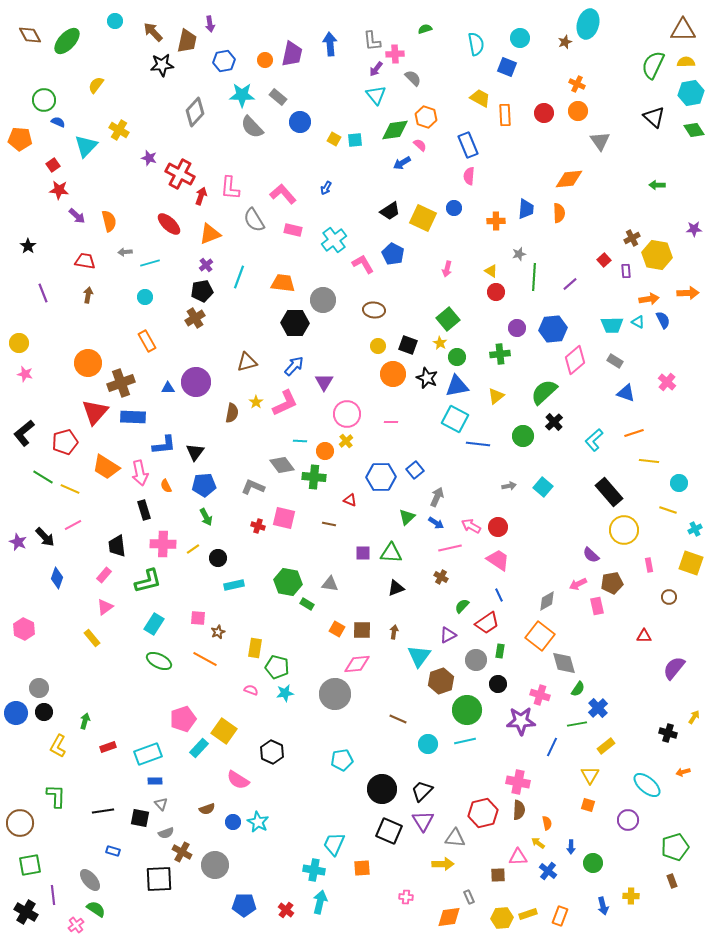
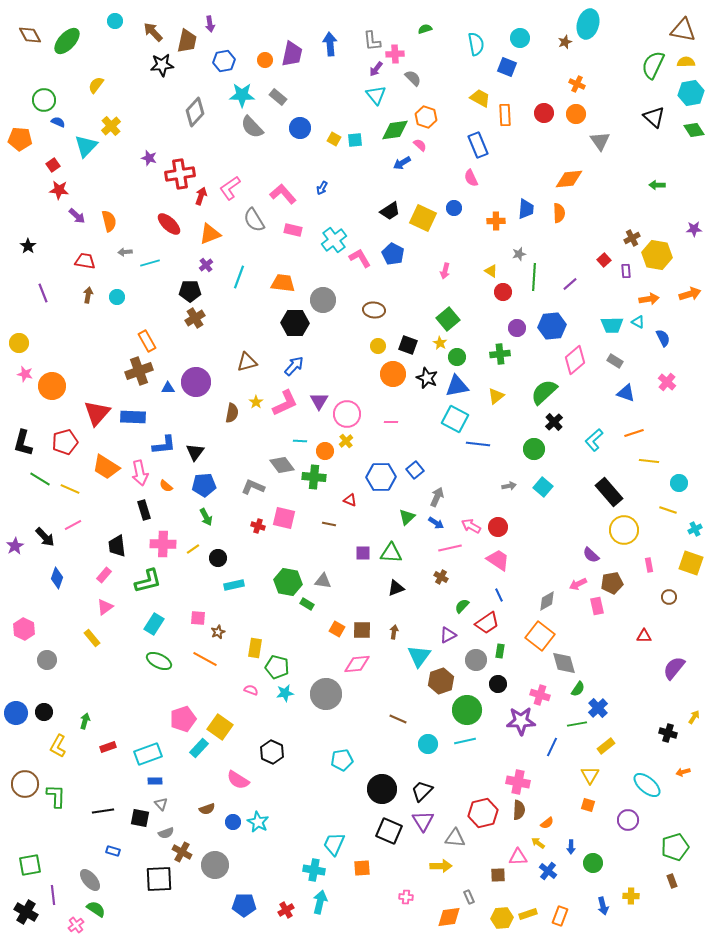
brown triangle at (683, 30): rotated 12 degrees clockwise
orange circle at (578, 111): moved 2 px left, 3 px down
blue circle at (300, 122): moved 6 px down
yellow cross at (119, 130): moved 8 px left, 4 px up; rotated 18 degrees clockwise
blue rectangle at (468, 145): moved 10 px right
red cross at (180, 174): rotated 36 degrees counterclockwise
pink semicircle at (469, 176): moved 2 px right, 2 px down; rotated 30 degrees counterclockwise
pink L-shape at (230, 188): rotated 50 degrees clockwise
blue arrow at (326, 188): moved 4 px left
pink L-shape at (363, 264): moved 3 px left, 6 px up
pink arrow at (447, 269): moved 2 px left, 2 px down
black pentagon at (202, 291): moved 12 px left; rotated 10 degrees clockwise
red circle at (496, 292): moved 7 px right
orange arrow at (688, 293): moved 2 px right, 1 px down; rotated 15 degrees counterclockwise
cyan circle at (145, 297): moved 28 px left
blue semicircle at (663, 320): moved 18 px down
blue hexagon at (553, 329): moved 1 px left, 3 px up
orange circle at (88, 363): moved 36 px left, 23 px down
purple triangle at (324, 382): moved 5 px left, 19 px down
brown cross at (121, 383): moved 18 px right, 12 px up
red triangle at (95, 412): moved 2 px right, 1 px down
black L-shape at (24, 433): moved 1 px left, 10 px down; rotated 36 degrees counterclockwise
green circle at (523, 436): moved 11 px right, 13 px down
green line at (43, 477): moved 3 px left, 2 px down
orange semicircle at (166, 486): rotated 24 degrees counterclockwise
purple star at (18, 542): moved 3 px left, 4 px down; rotated 18 degrees clockwise
gray triangle at (330, 584): moved 7 px left, 3 px up
gray circle at (39, 688): moved 8 px right, 28 px up
gray circle at (335, 694): moved 9 px left
yellow square at (224, 731): moved 4 px left, 4 px up
brown circle at (20, 823): moved 5 px right, 39 px up
orange semicircle at (547, 823): rotated 64 degrees clockwise
yellow arrow at (443, 864): moved 2 px left, 2 px down
red cross at (286, 910): rotated 21 degrees clockwise
